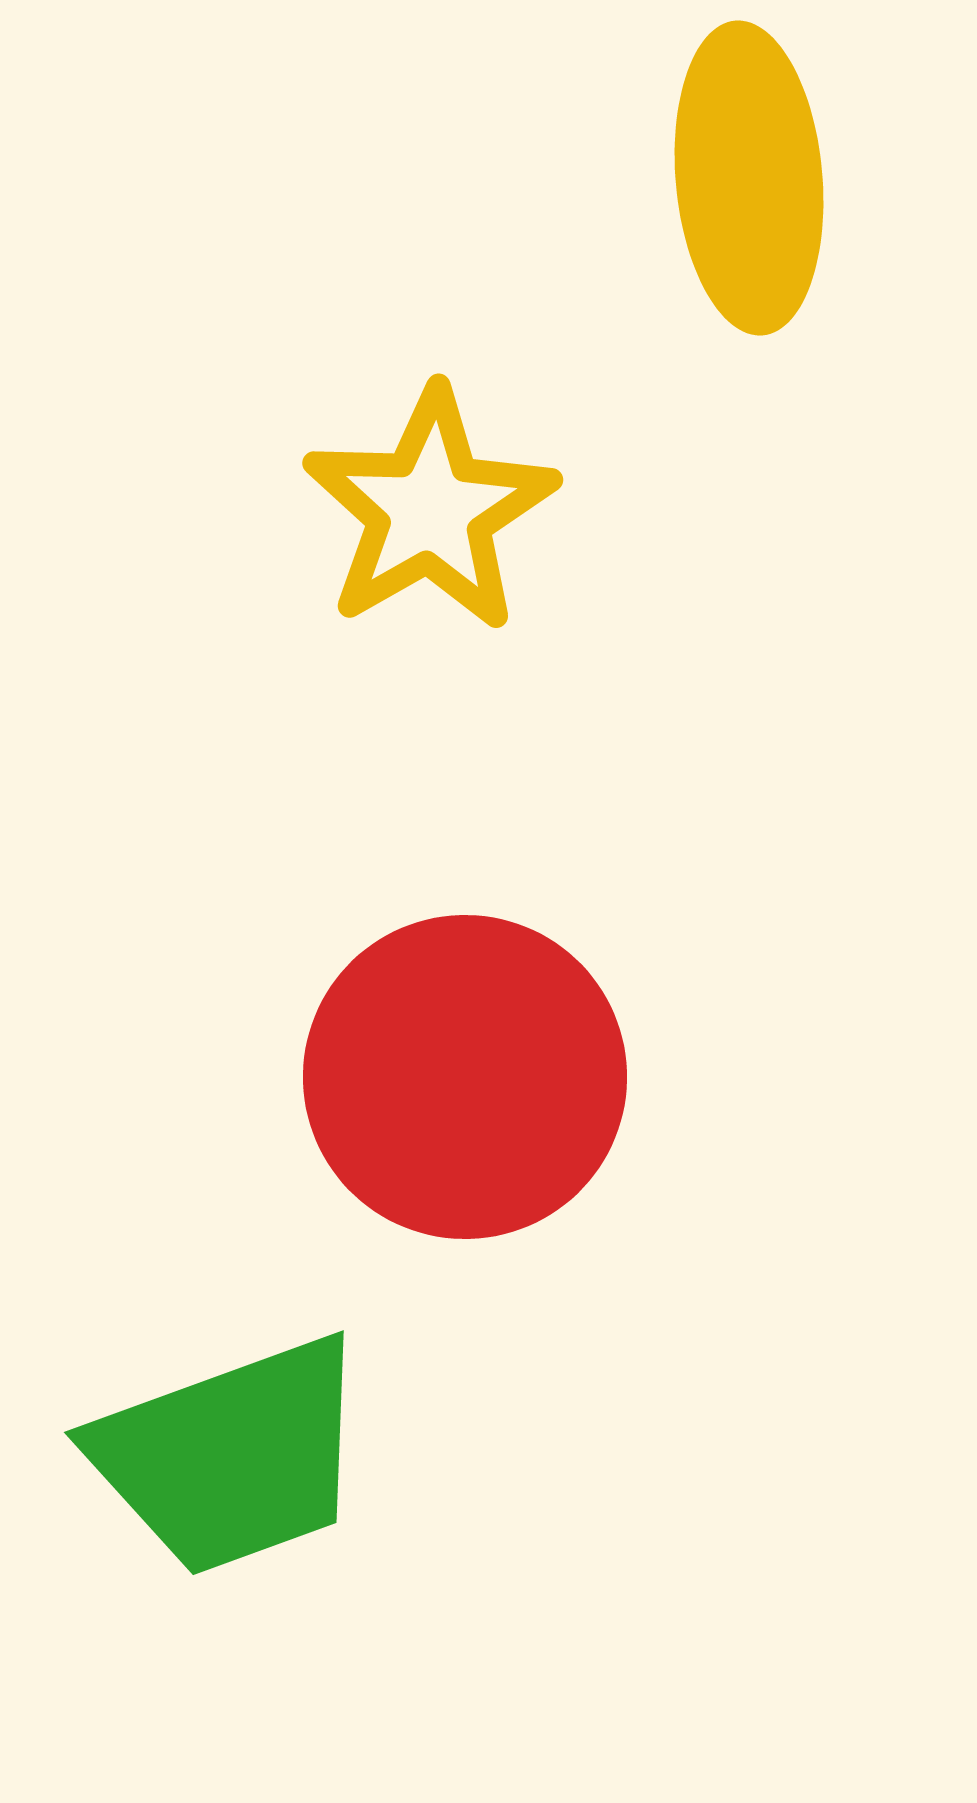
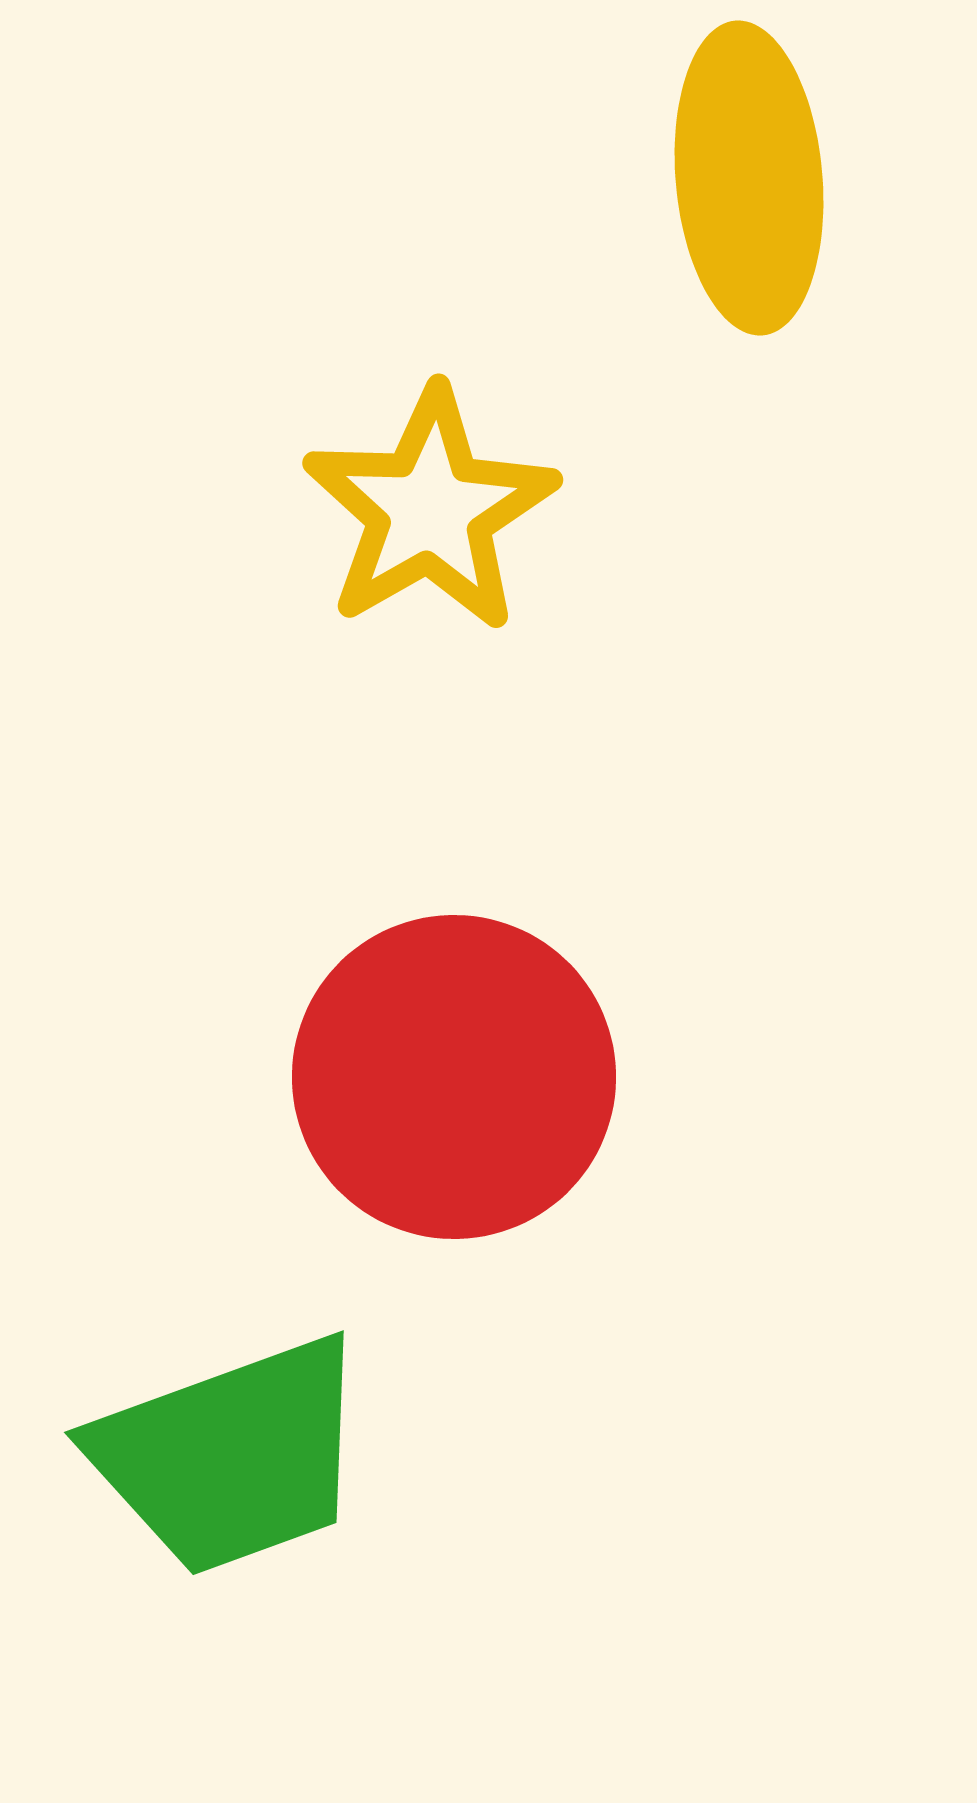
red circle: moved 11 px left
